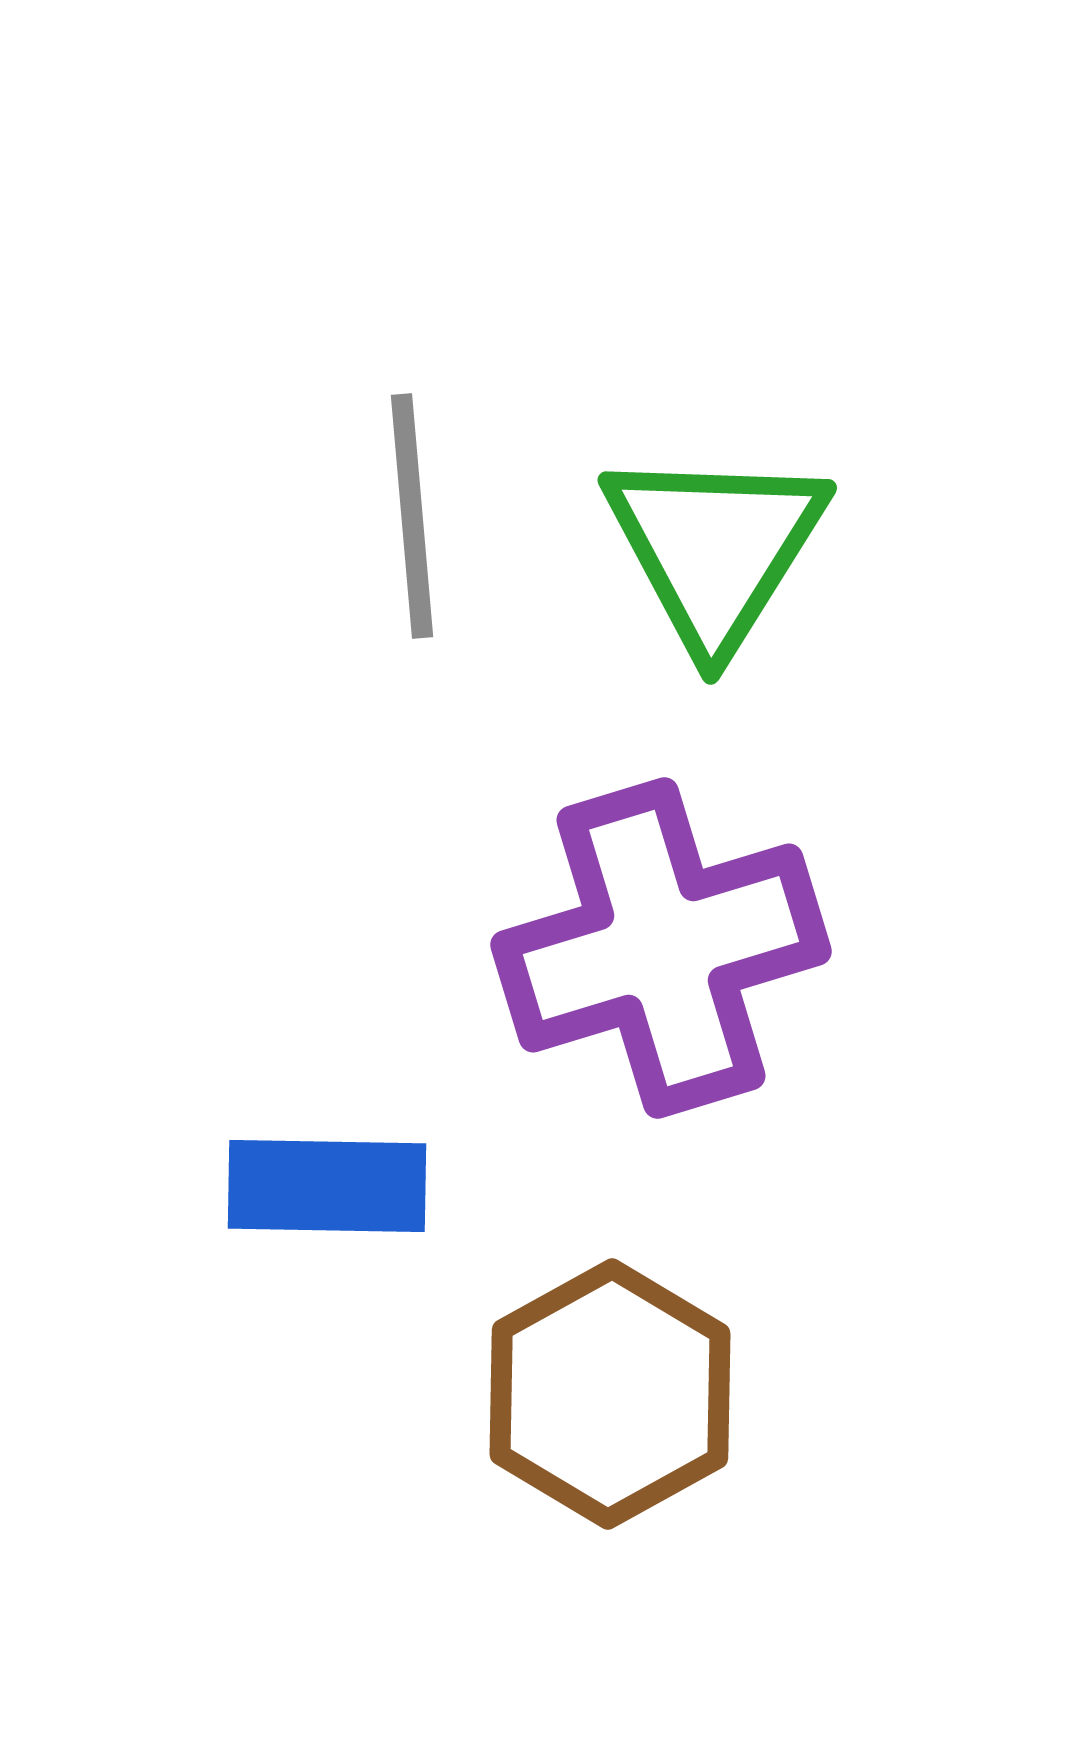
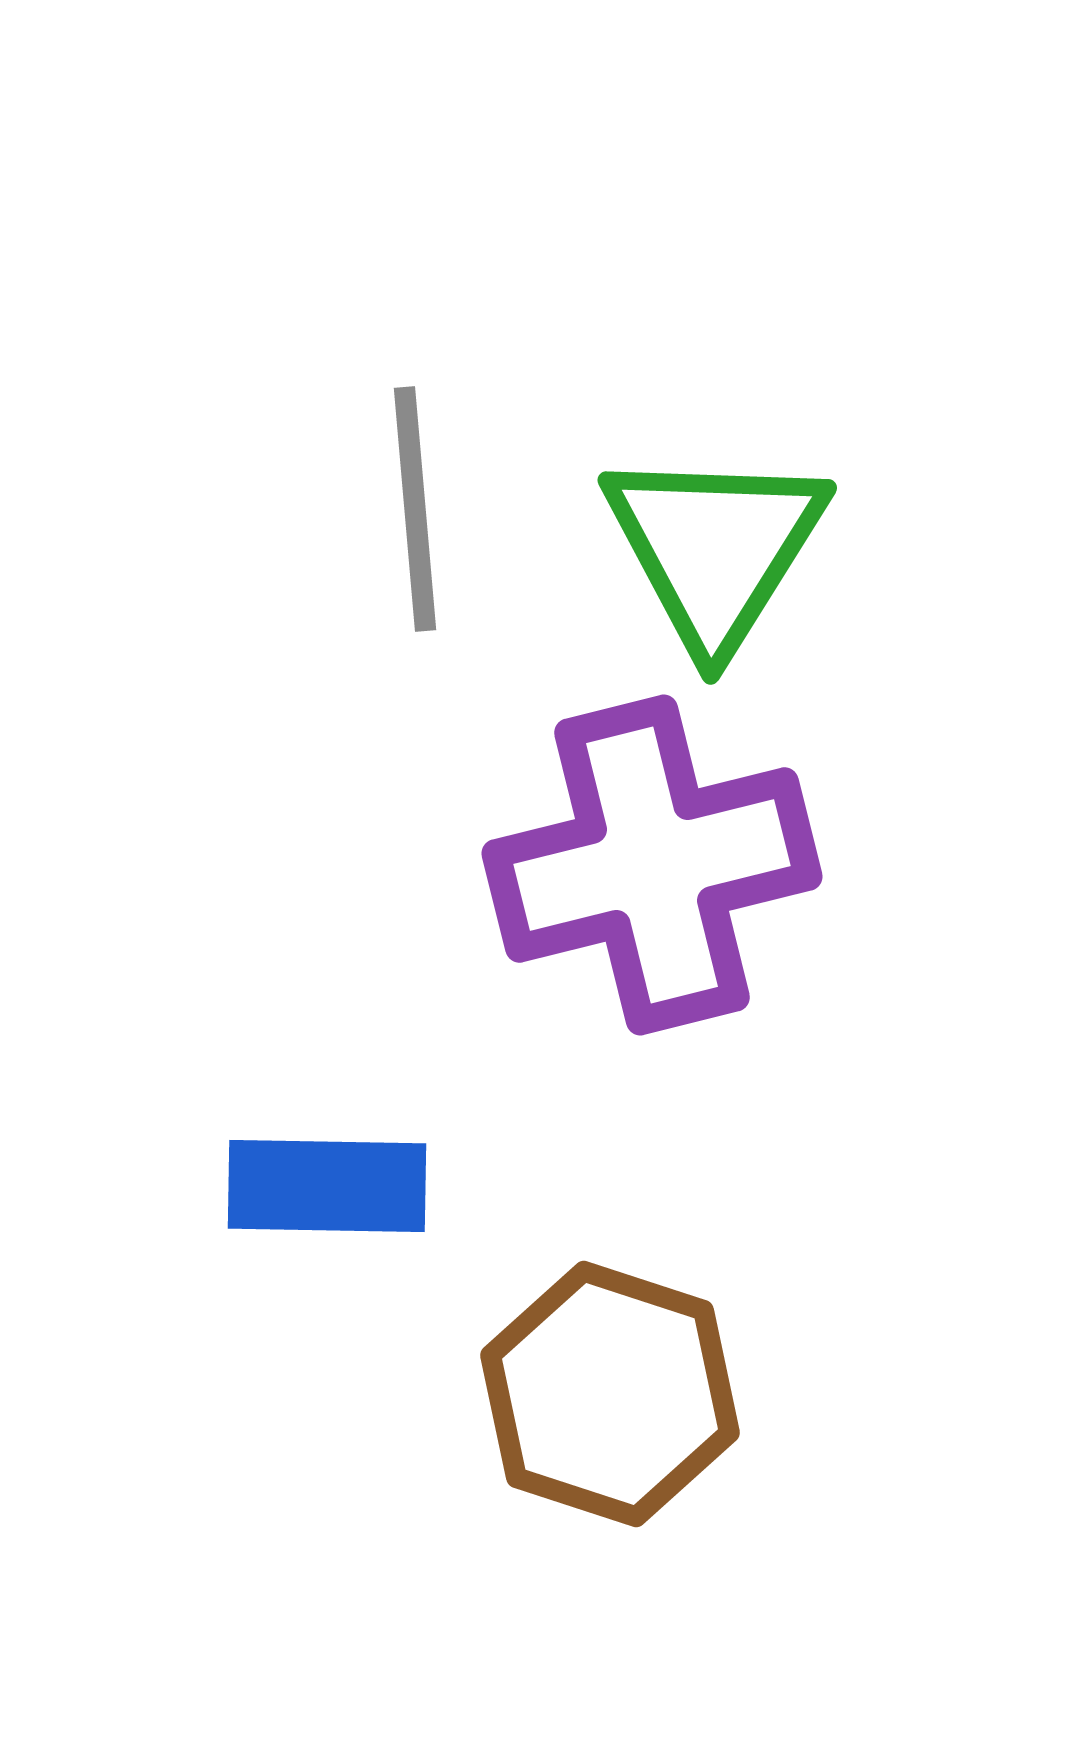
gray line: moved 3 px right, 7 px up
purple cross: moved 9 px left, 83 px up; rotated 3 degrees clockwise
brown hexagon: rotated 13 degrees counterclockwise
